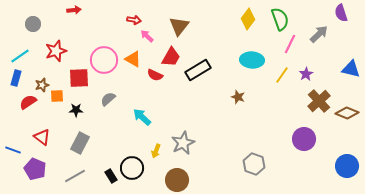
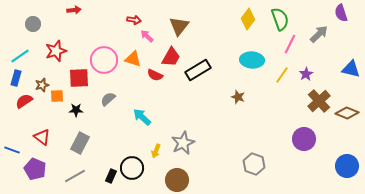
orange triangle at (133, 59): rotated 12 degrees counterclockwise
red semicircle at (28, 102): moved 4 px left, 1 px up
blue line at (13, 150): moved 1 px left
black rectangle at (111, 176): rotated 56 degrees clockwise
